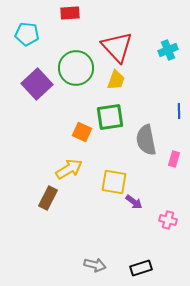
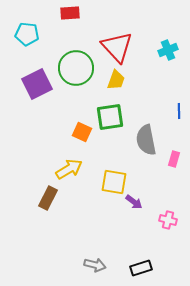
purple square: rotated 16 degrees clockwise
